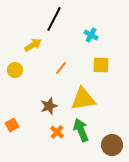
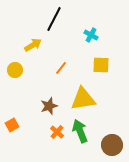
green arrow: moved 1 px left, 1 px down
